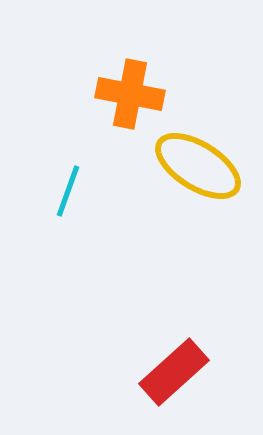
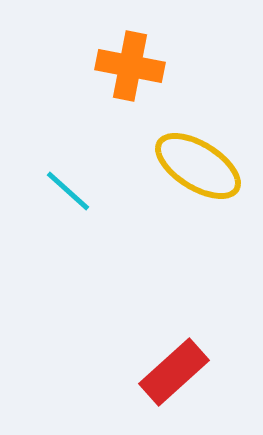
orange cross: moved 28 px up
cyan line: rotated 68 degrees counterclockwise
